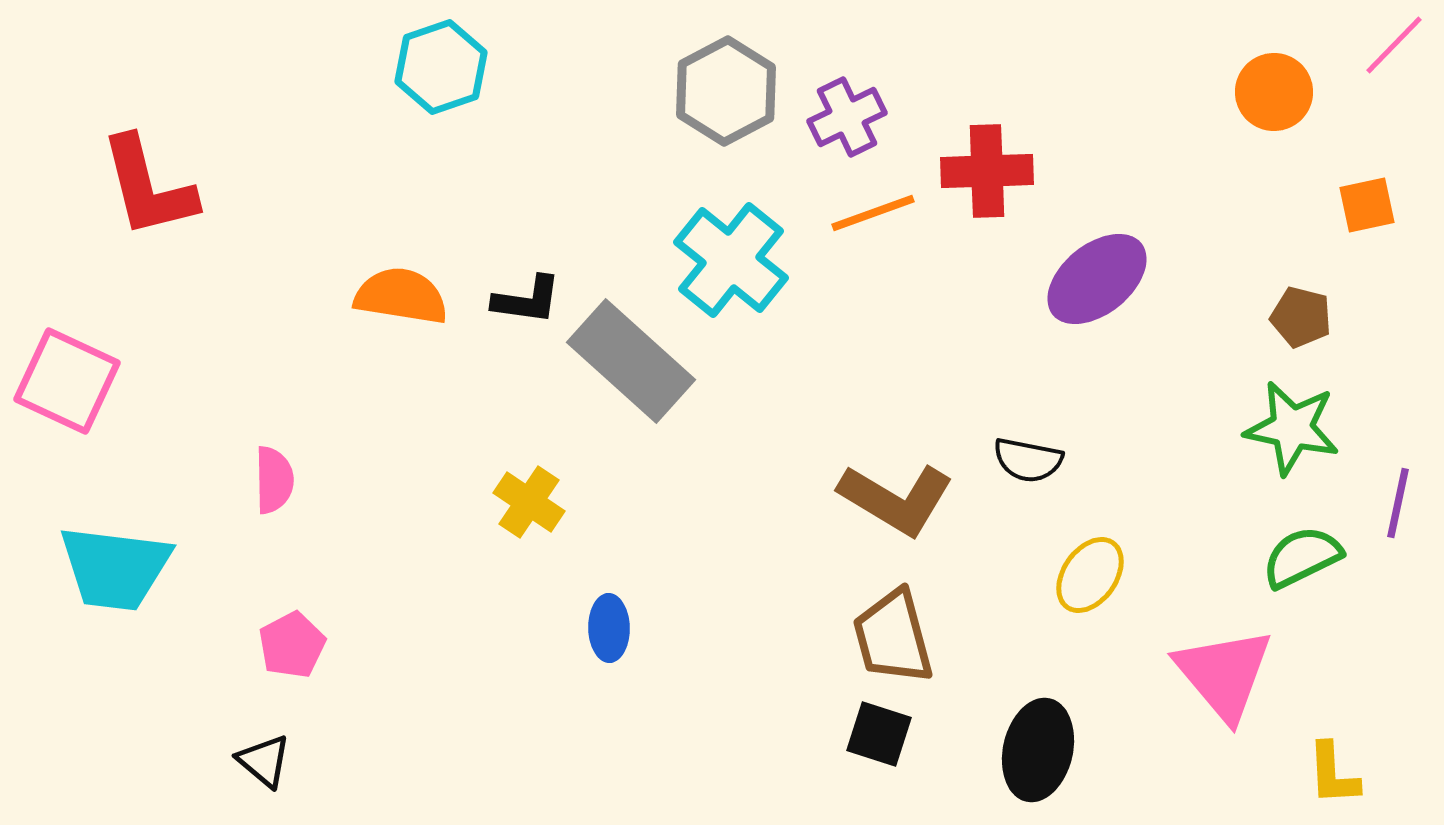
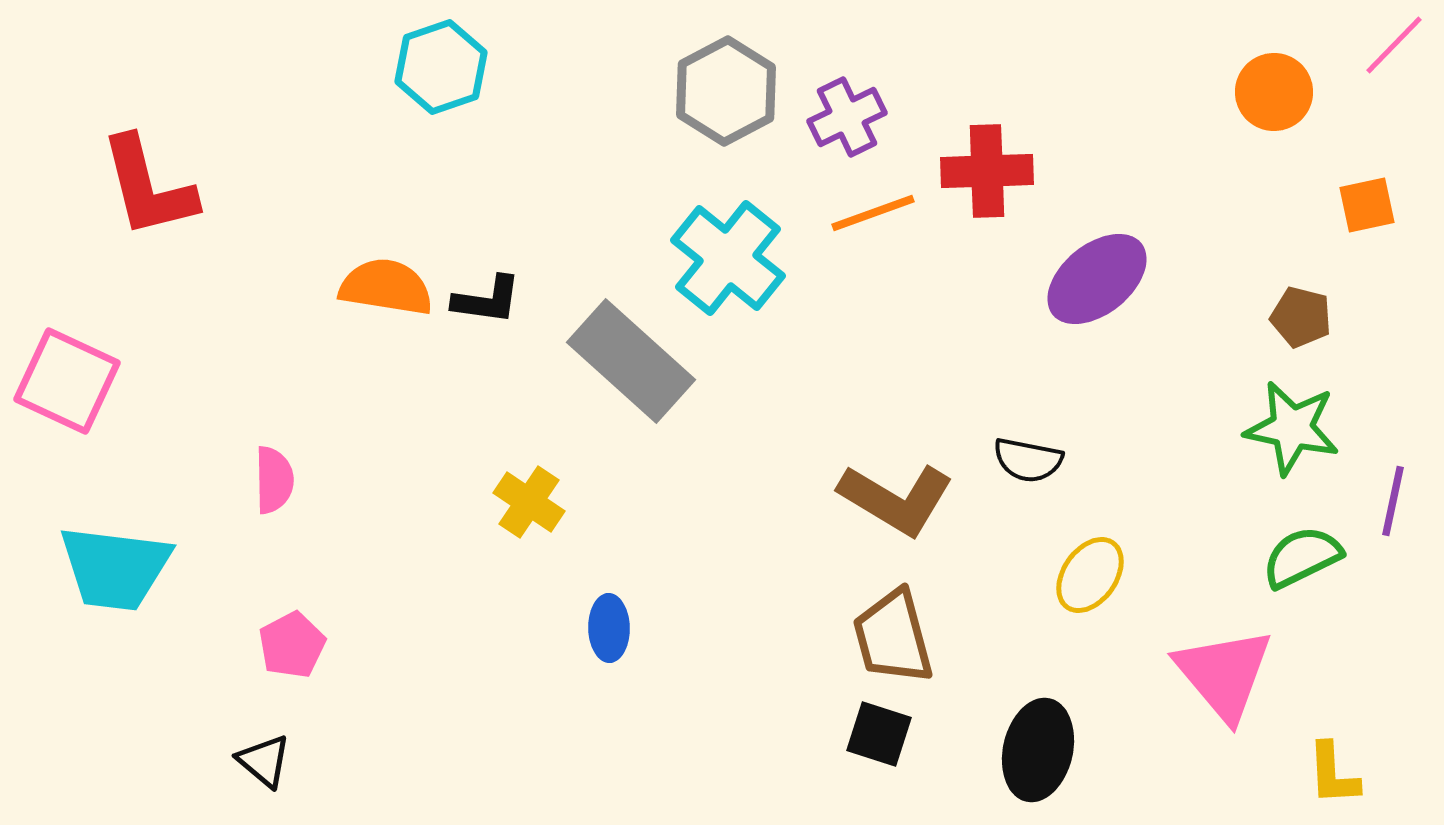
cyan cross: moved 3 px left, 2 px up
orange semicircle: moved 15 px left, 9 px up
black L-shape: moved 40 px left
purple line: moved 5 px left, 2 px up
